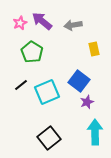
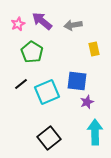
pink star: moved 2 px left, 1 px down
blue square: moved 2 px left; rotated 30 degrees counterclockwise
black line: moved 1 px up
